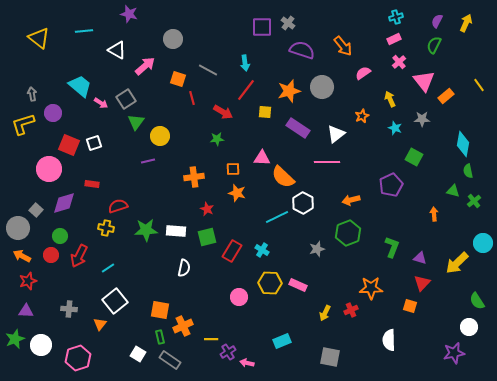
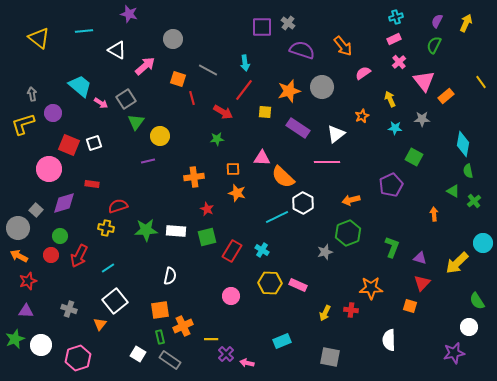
yellow line at (479, 85): moved 2 px right, 3 px up
red line at (246, 90): moved 2 px left
cyan star at (395, 128): rotated 16 degrees counterclockwise
green triangle at (453, 191): rotated 16 degrees clockwise
gray star at (317, 249): moved 8 px right, 3 px down
orange arrow at (22, 256): moved 3 px left
white semicircle at (184, 268): moved 14 px left, 8 px down
pink circle at (239, 297): moved 8 px left, 1 px up
gray cross at (69, 309): rotated 14 degrees clockwise
orange square at (160, 310): rotated 18 degrees counterclockwise
red cross at (351, 310): rotated 32 degrees clockwise
purple cross at (228, 352): moved 2 px left, 2 px down; rotated 14 degrees counterclockwise
